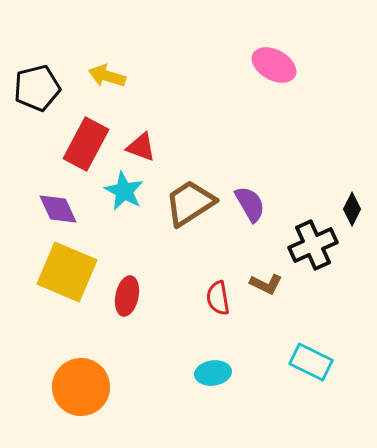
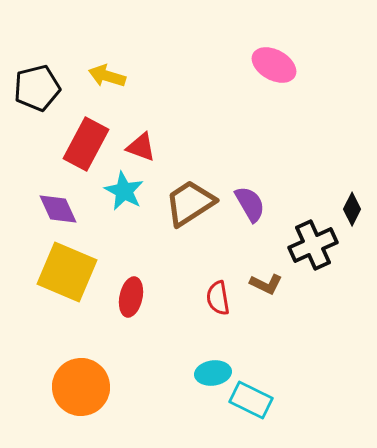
red ellipse: moved 4 px right, 1 px down
cyan rectangle: moved 60 px left, 38 px down
